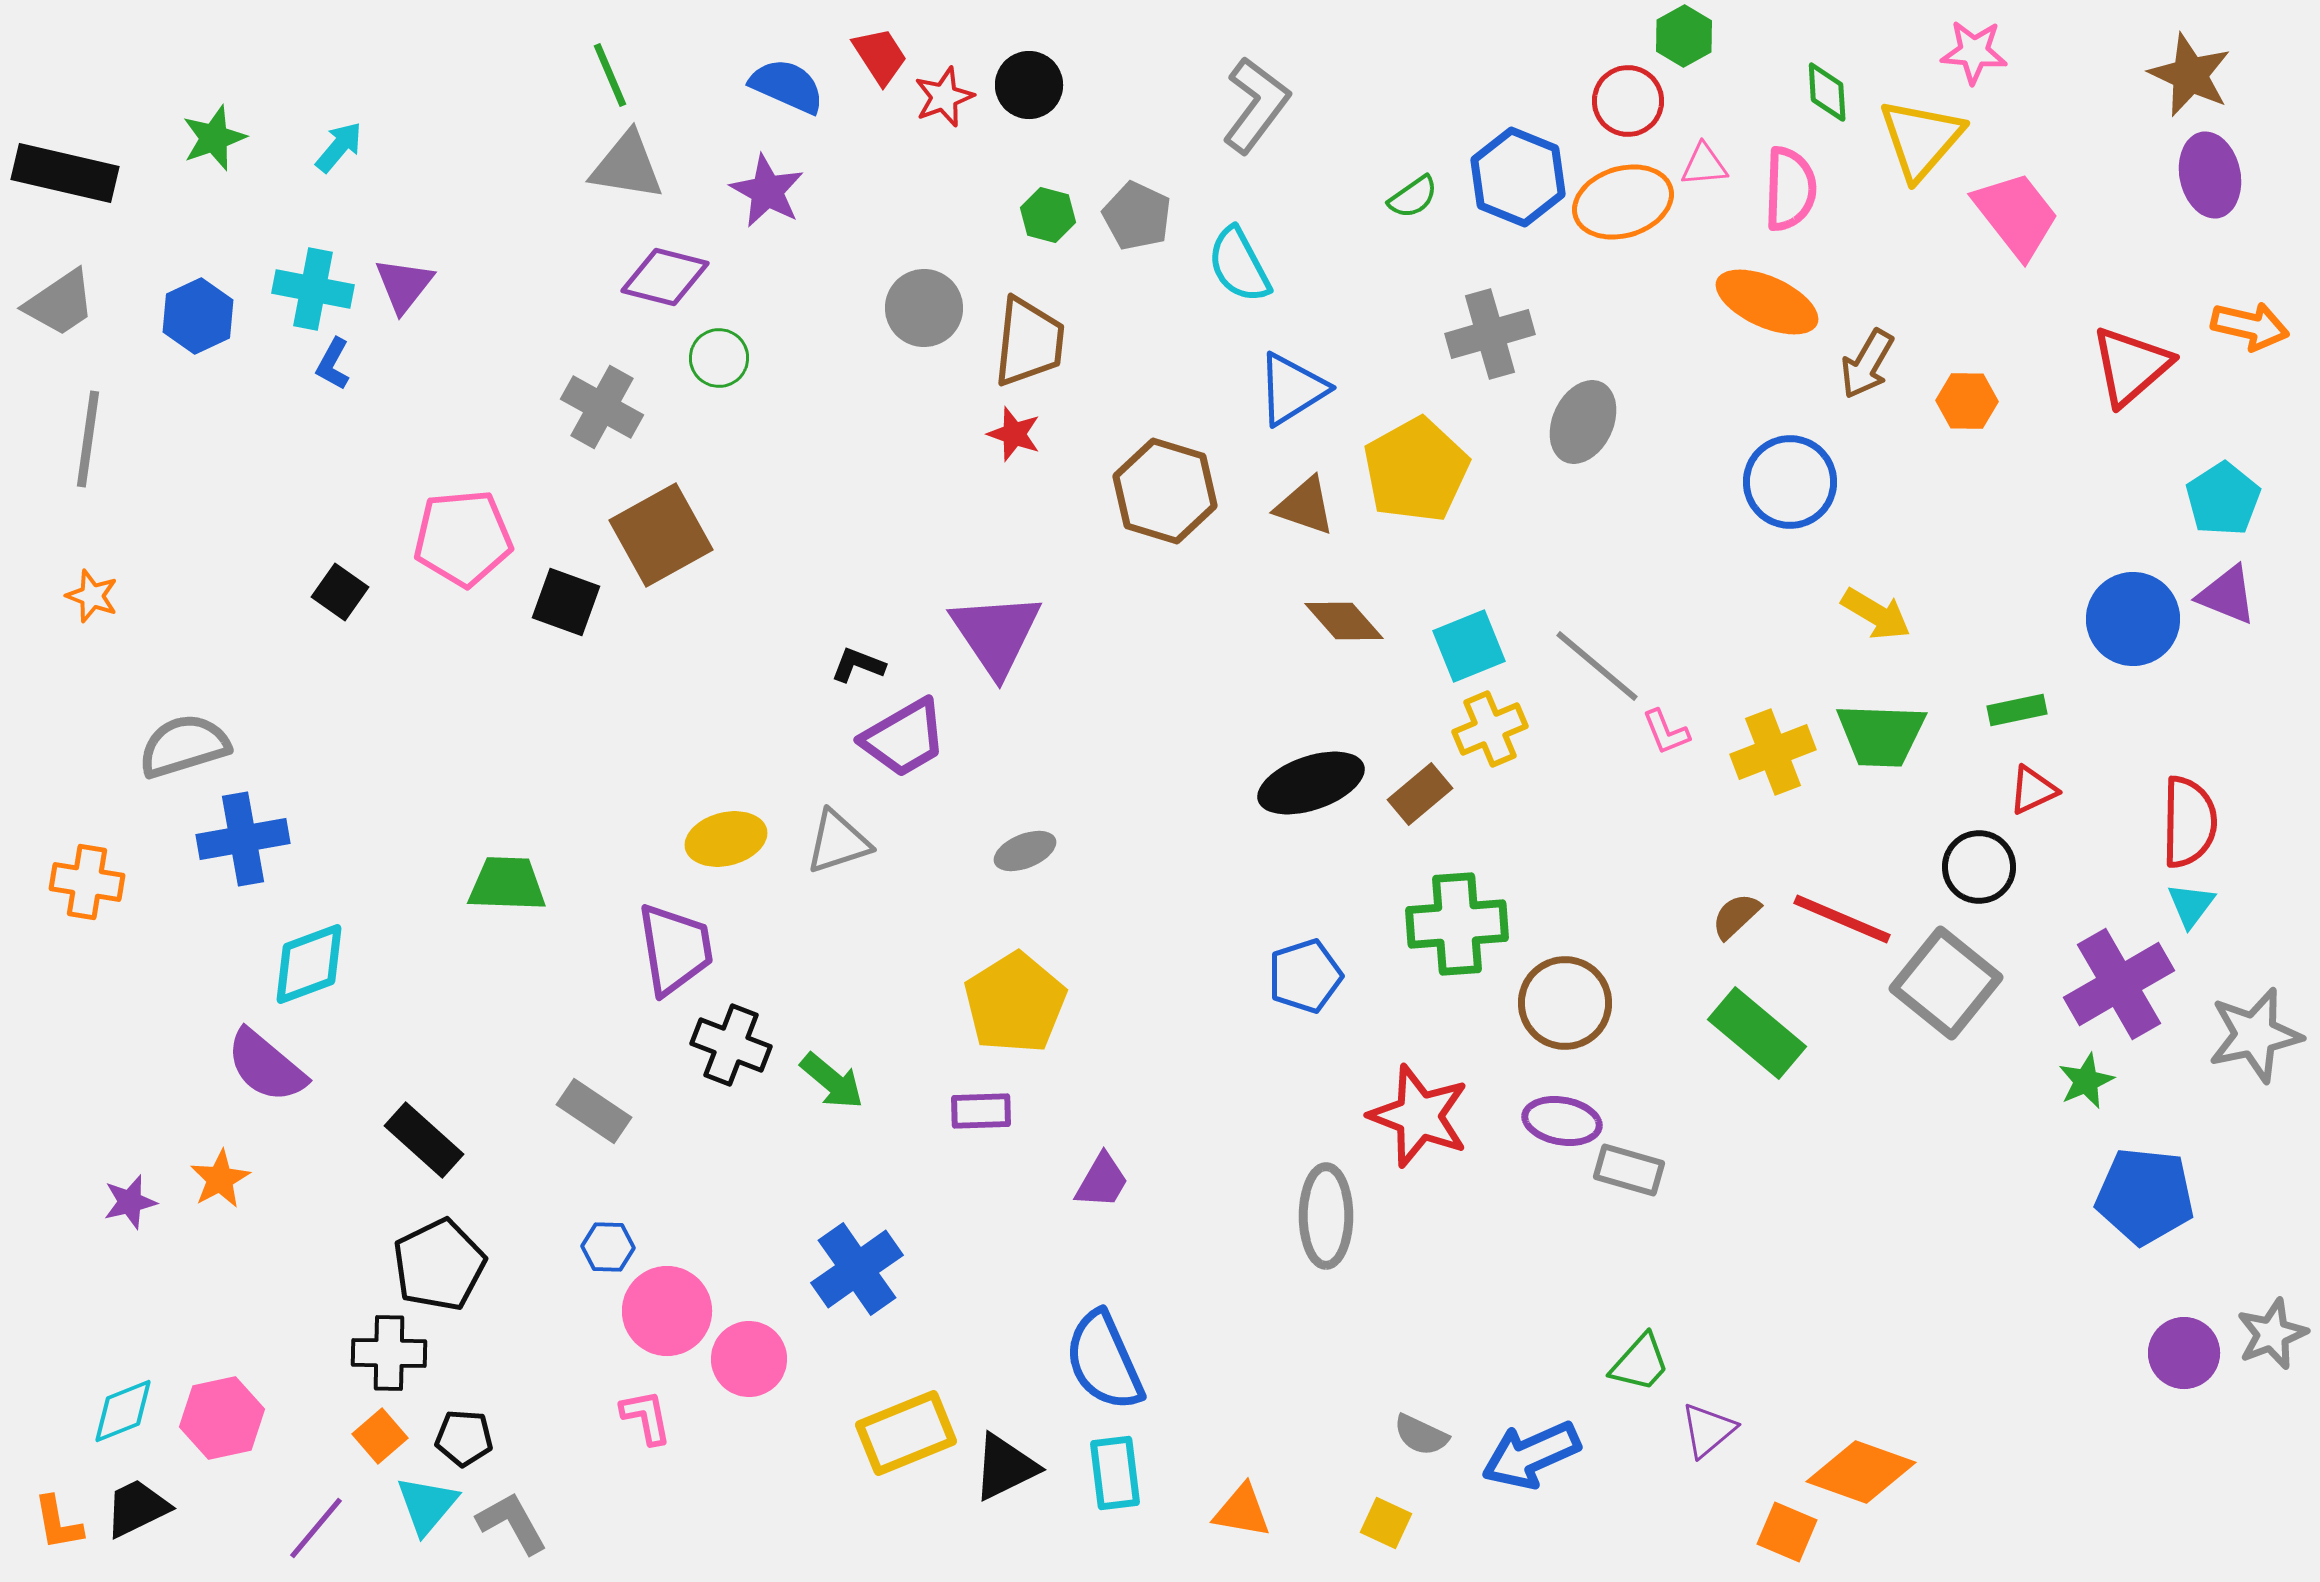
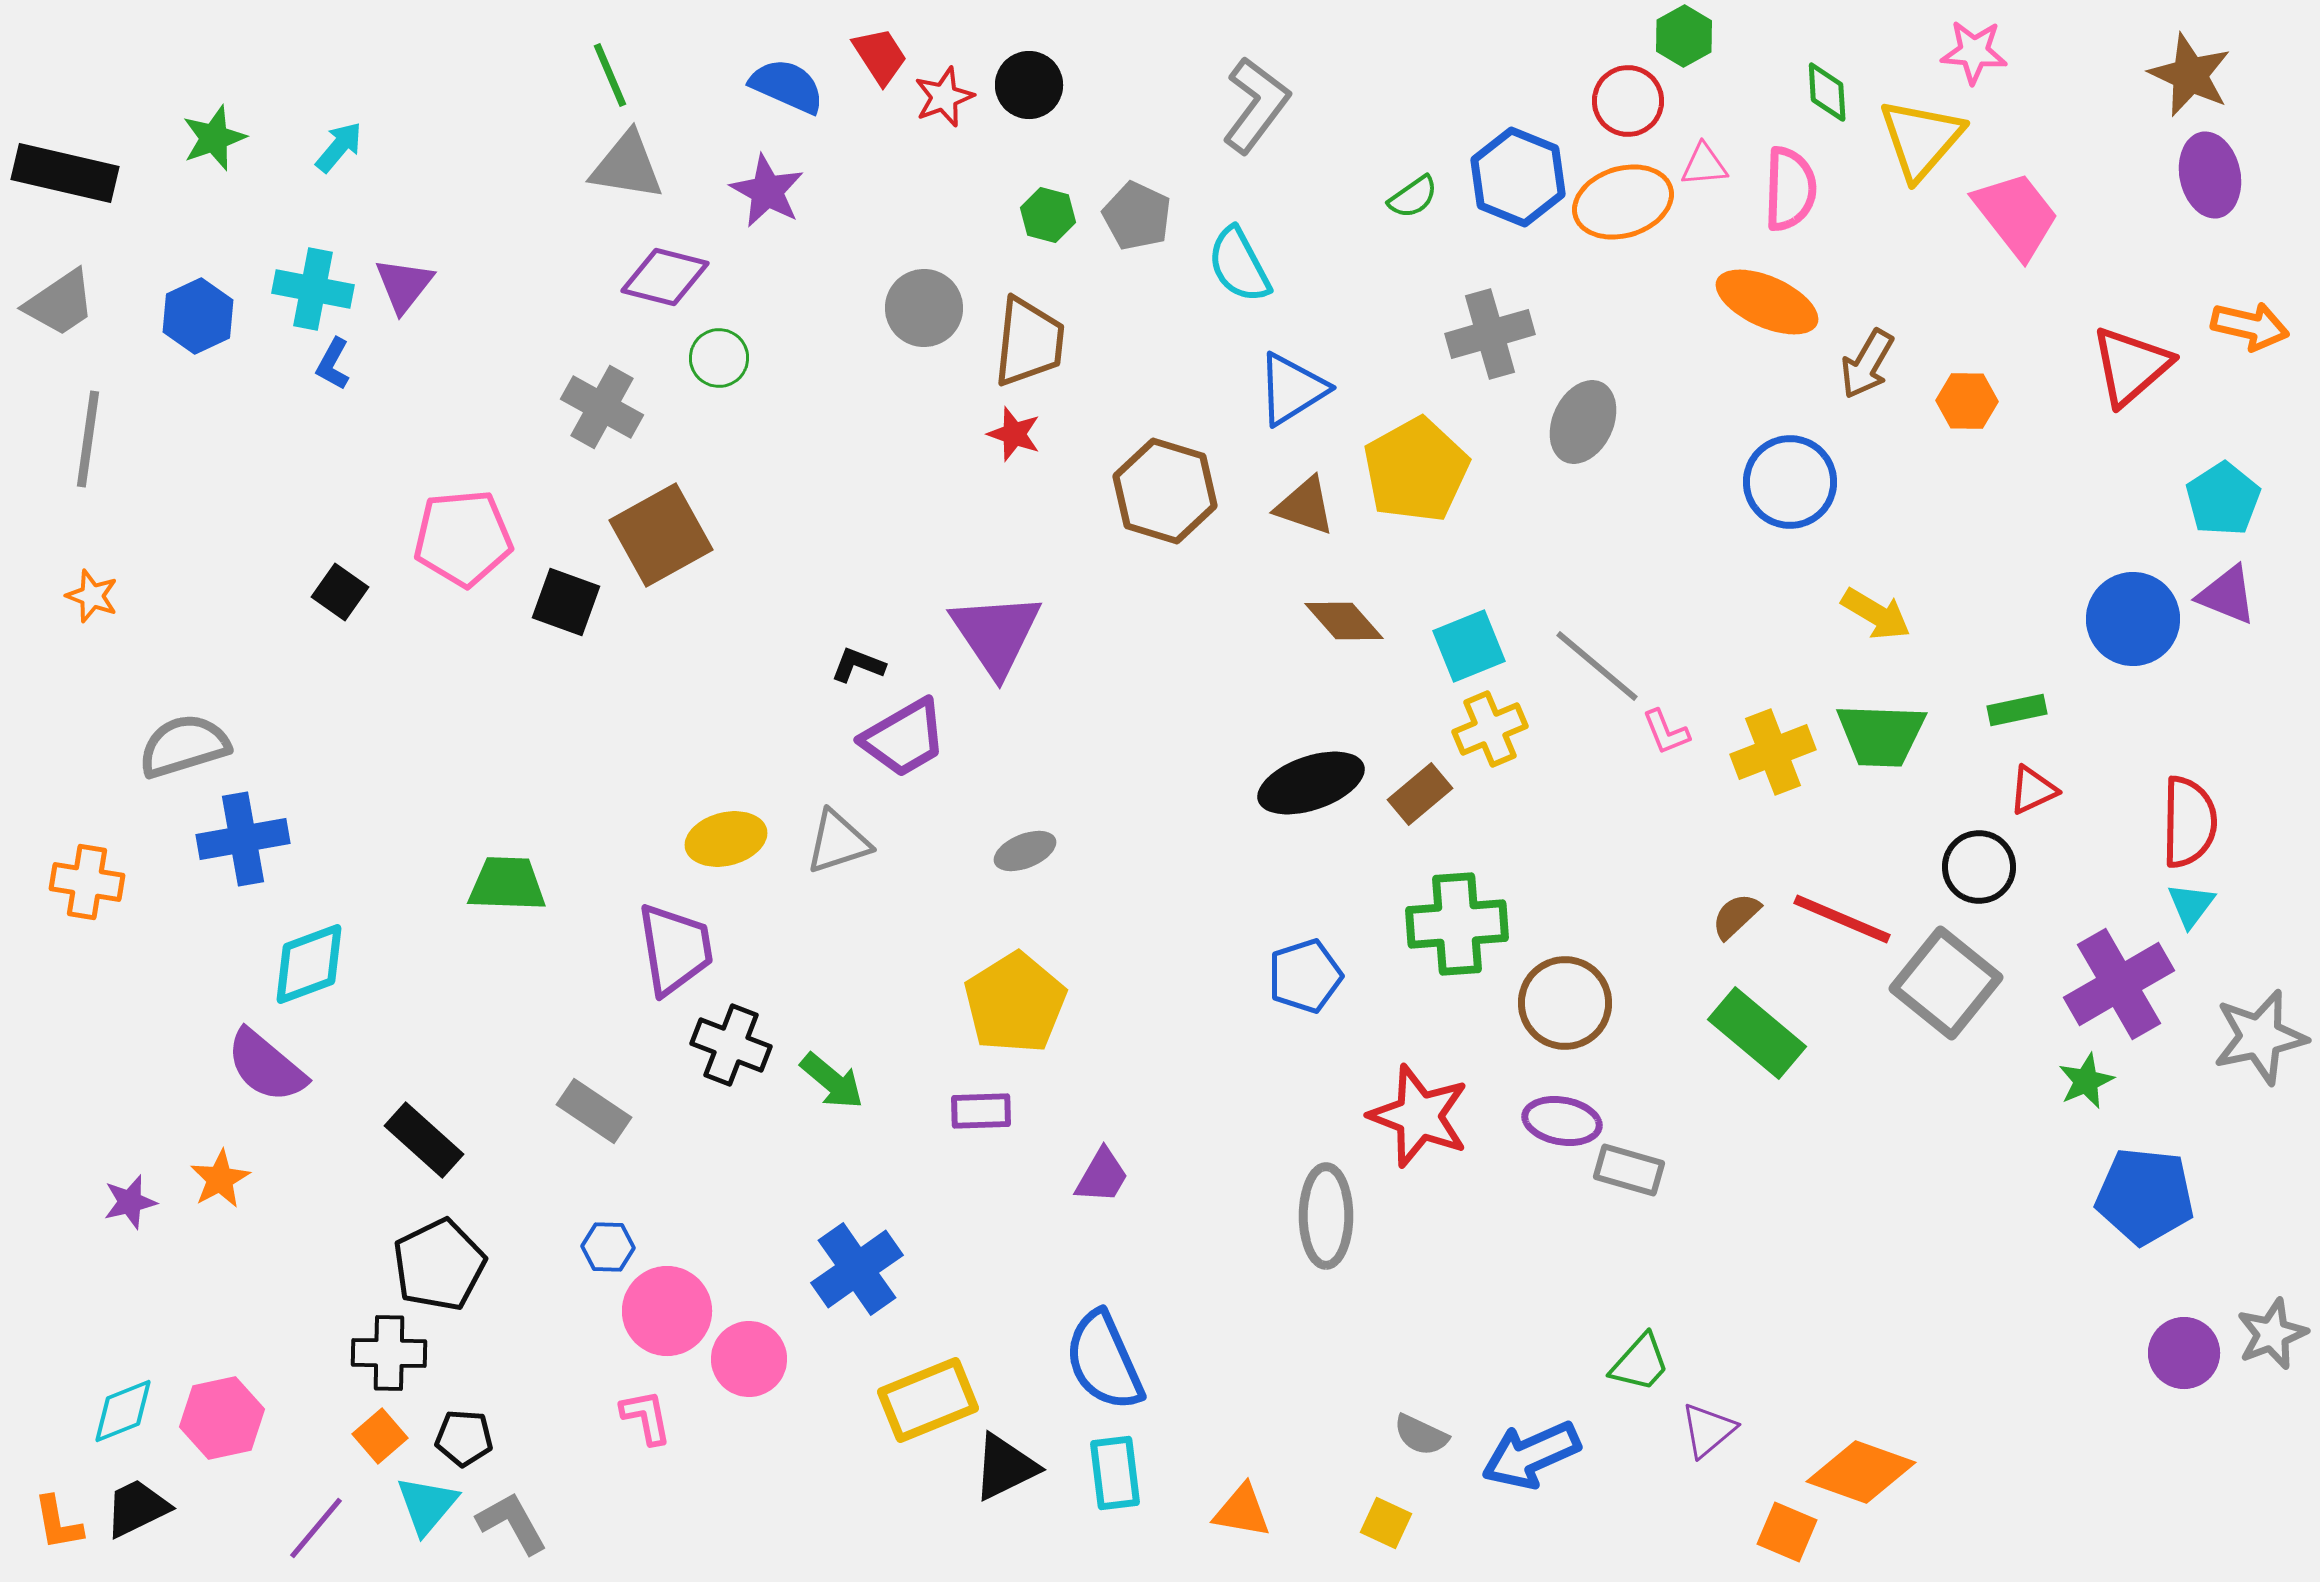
gray star at (2255, 1035): moved 5 px right, 2 px down
purple trapezoid at (1102, 1181): moved 5 px up
yellow rectangle at (906, 1433): moved 22 px right, 33 px up
